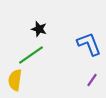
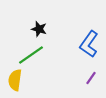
blue L-shape: rotated 124 degrees counterclockwise
purple line: moved 1 px left, 2 px up
